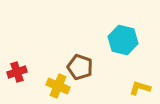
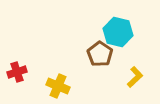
cyan hexagon: moved 5 px left, 8 px up
brown pentagon: moved 20 px right, 13 px up; rotated 15 degrees clockwise
yellow L-shape: moved 5 px left, 11 px up; rotated 120 degrees clockwise
